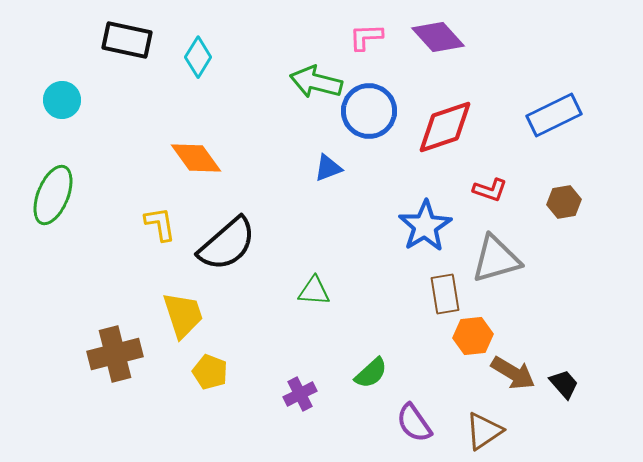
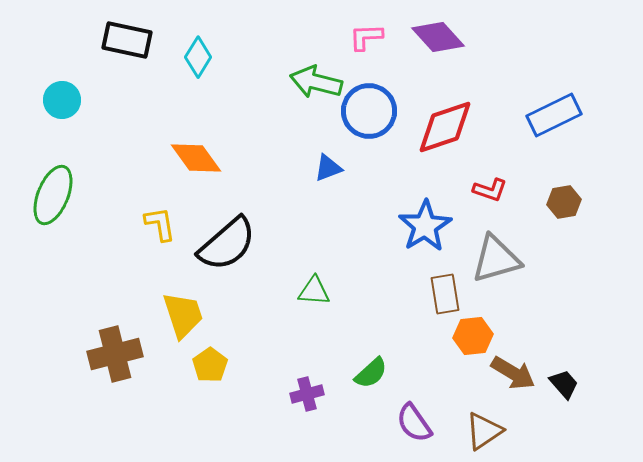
yellow pentagon: moved 7 px up; rotated 16 degrees clockwise
purple cross: moved 7 px right; rotated 12 degrees clockwise
